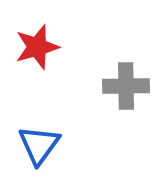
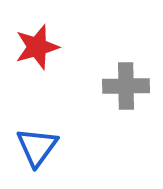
blue triangle: moved 2 px left, 2 px down
